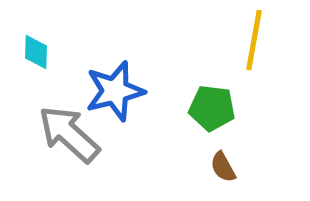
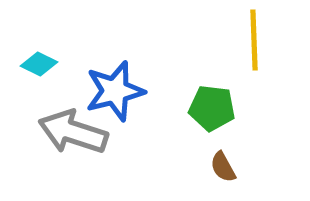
yellow line: rotated 12 degrees counterclockwise
cyan diamond: moved 3 px right, 12 px down; rotated 66 degrees counterclockwise
gray arrow: moved 4 px right, 2 px up; rotated 24 degrees counterclockwise
